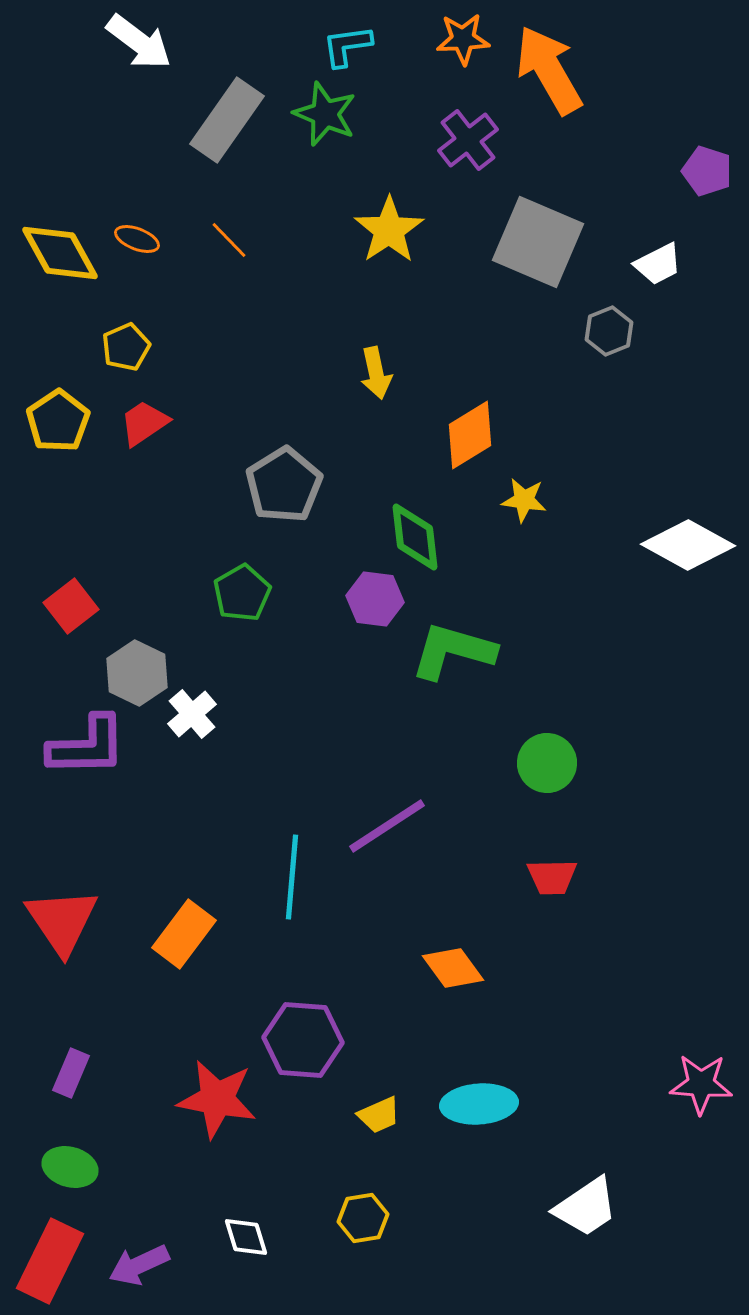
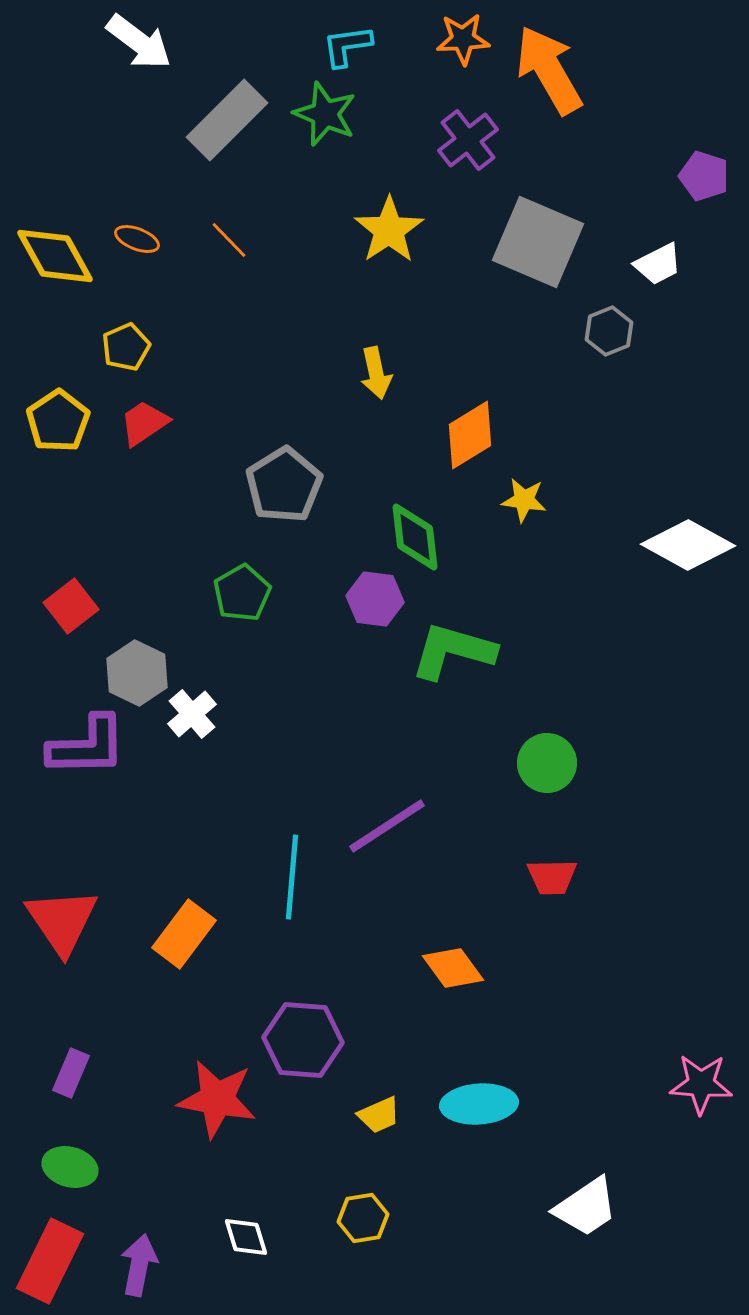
gray rectangle at (227, 120): rotated 10 degrees clockwise
purple pentagon at (707, 171): moved 3 px left, 5 px down
yellow diamond at (60, 253): moved 5 px left, 3 px down
purple arrow at (139, 1265): rotated 126 degrees clockwise
